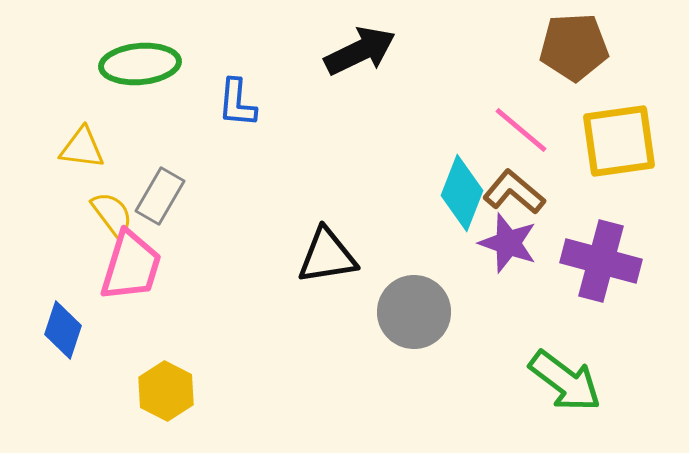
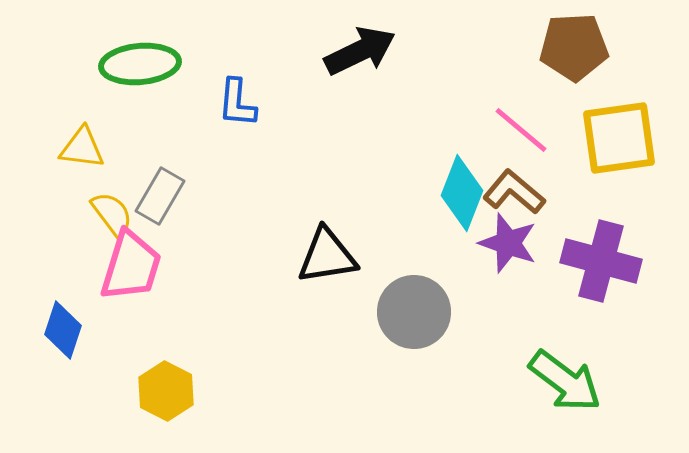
yellow square: moved 3 px up
